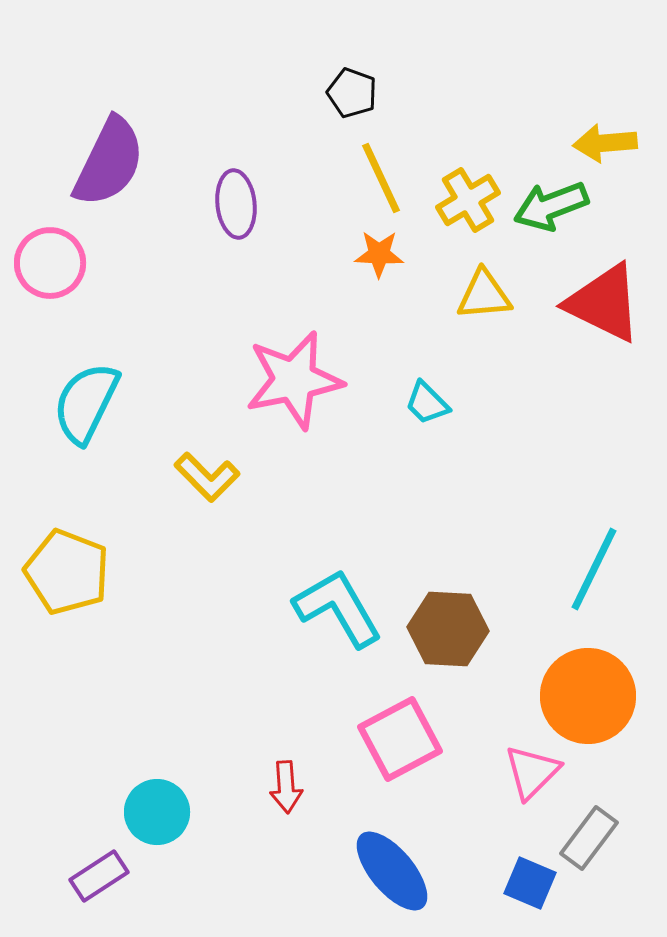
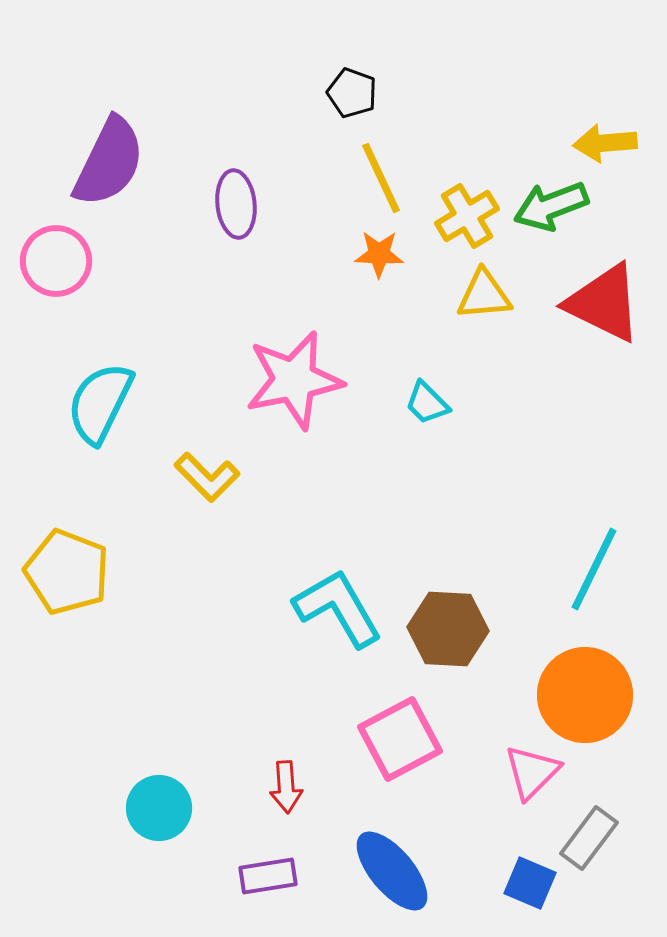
yellow cross: moved 1 px left, 16 px down
pink circle: moved 6 px right, 2 px up
cyan semicircle: moved 14 px right
orange circle: moved 3 px left, 1 px up
cyan circle: moved 2 px right, 4 px up
purple rectangle: moved 169 px right; rotated 24 degrees clockwise
